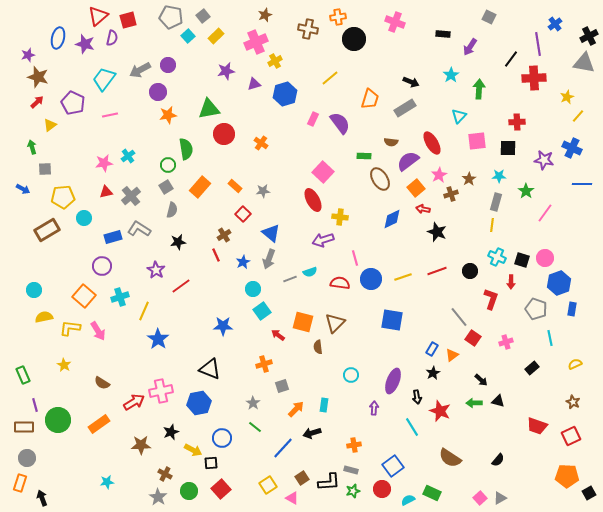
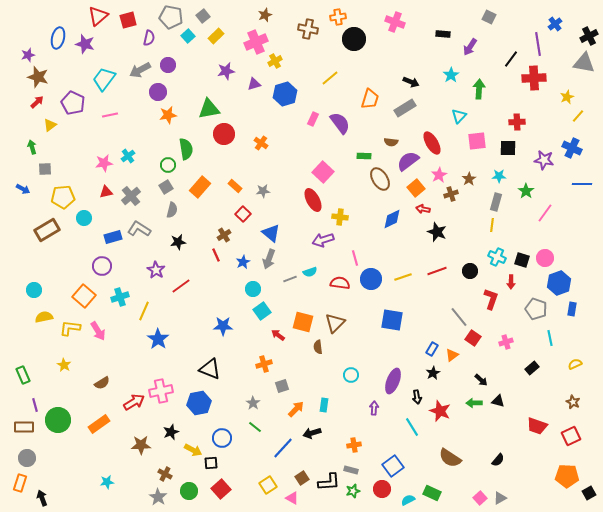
purple semicircle at (112, 38): moved 37 px right
brown semicircle at (102, 383): rotated 63 degrees counterclockwise
